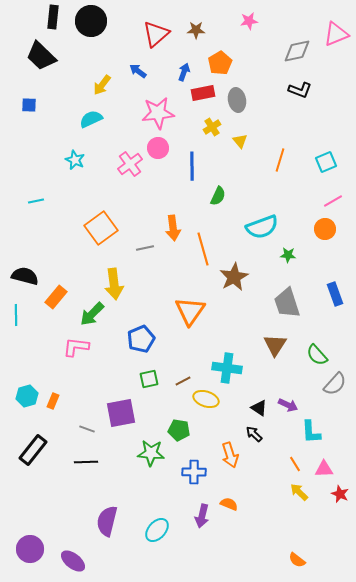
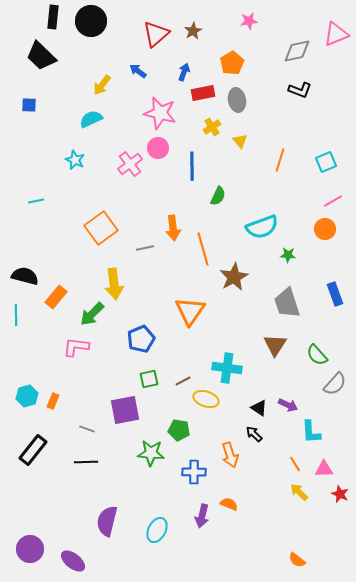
brown star at (196, 30): moved 3 px left, 1 px down; rotated 30 degrees counterclockwise
orange pentagon at (220, 63): moved 12 px right
pink star at (158, 113): moved 2 px right; rotated 20 degrees clockwise
purple square at (121, 413): moved 4 px right, 3 px up
cyan ellipse at (157, 530): rotated 15 degrees counterclockwise
